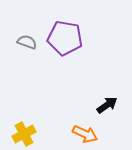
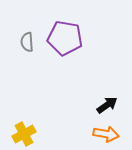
gray semicircle: rotated 114 degrees counterclockwise
orange arrow: moved 21 px right; rotated 15 degrees counterclockwise
